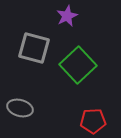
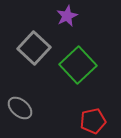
gray square: rotated 28 degrees clockwise
gray ellipse: rotated 25 degrees clockwise
red pentagon: rotated 10 degrees counterclockwise
